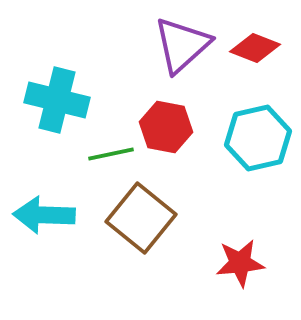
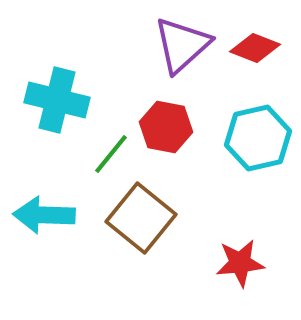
green line: rotated 39 degrees counterclockwise
